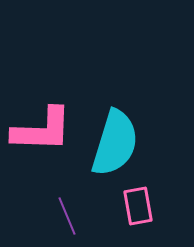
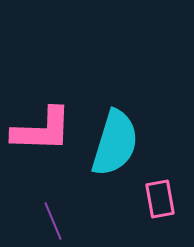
pink rectangle: moved 22 px right, 7 px up
purple line: moved 14 px left, 5 px down
